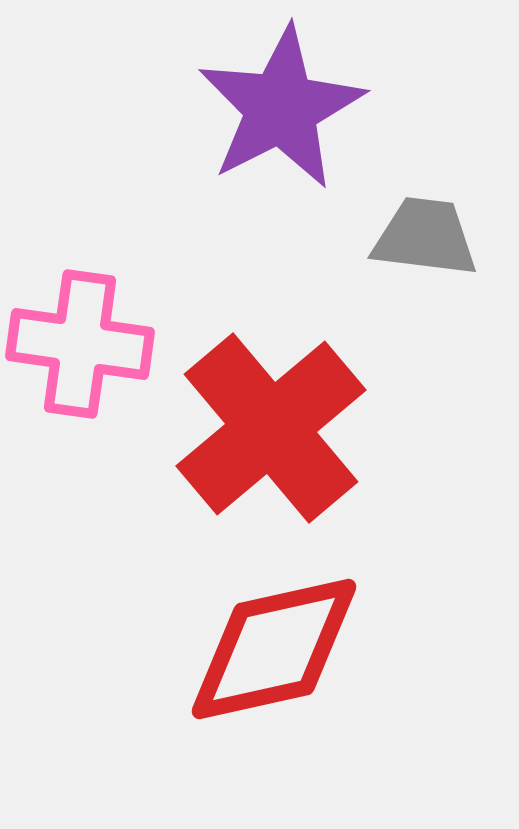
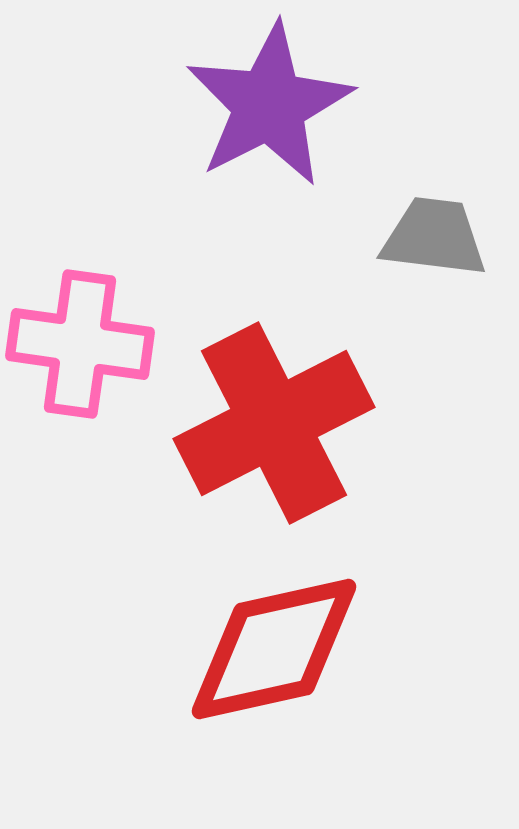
purple star: moved 12 px left, 3 px up
gray trapezoid: moved 9 px right
red cross: moved 3 px right, 5 px up; rotated 13 degrees clockwise
